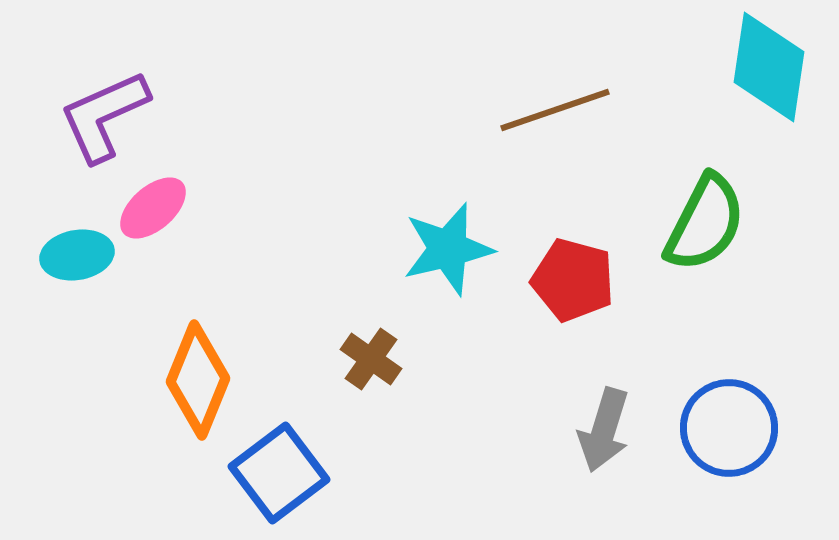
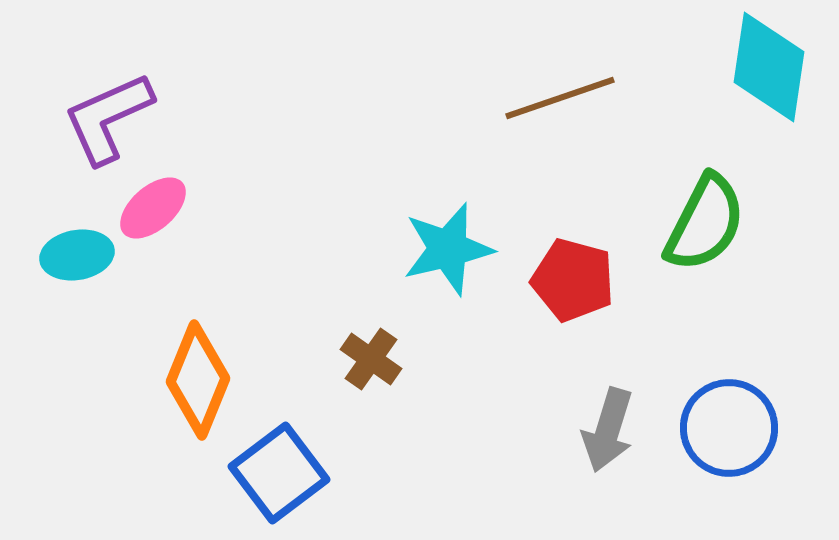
brown line: moved 5 px right, 12 px up
purple L-shape: moved 4 px right, 2 px down
gray arrow: moved 4 px right
